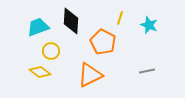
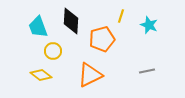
yellow line: moved 1 px right, 2 px up
cyan trapezoid: rotated 90 degrees counterclockwise
orange pentagon: moved 1 px left, 3 px up; rotated 30 degrees clockwise
yellow circle: moved 2 px right
yellow diamond: moved 1 px right, 3 px down
